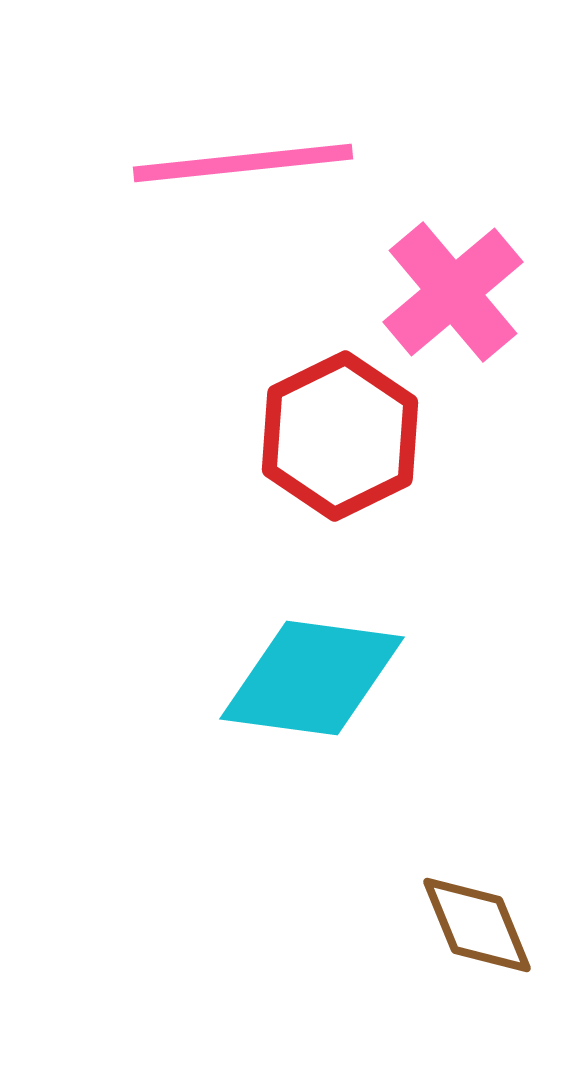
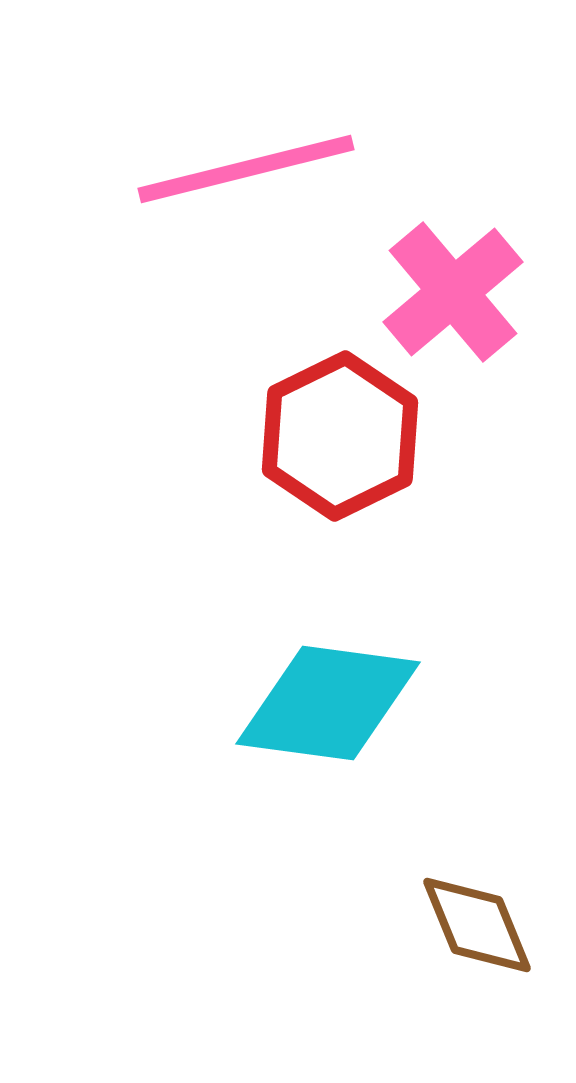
pink line: moved 3 px right, 6 px down; rotated 8 degrees counterclockwise
cyan diamond: moved 16 px right, 25 px down
